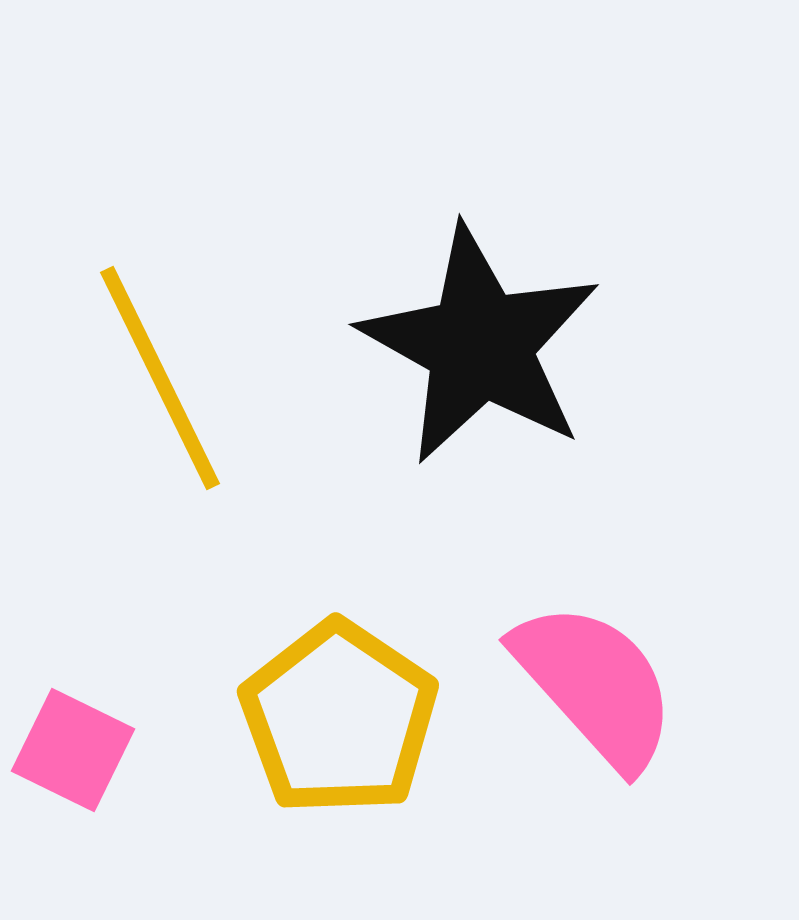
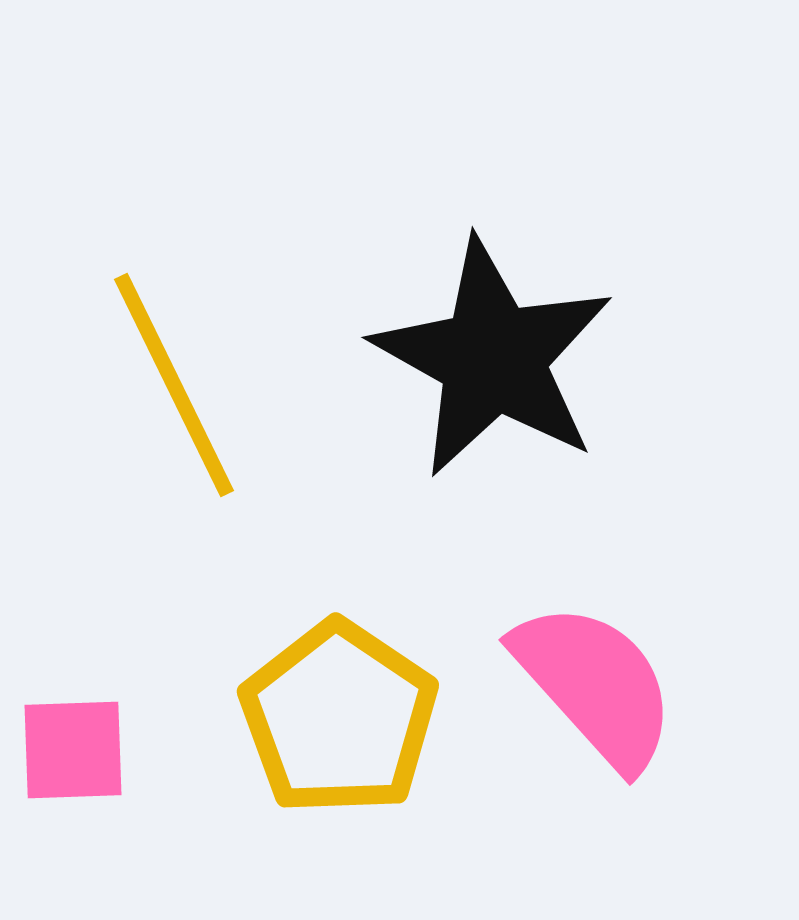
black star: moved 13 px right, 13 px down
yellow line: moved 14 px right, 7 px down
pink square: rotated 28 degrees counterclockwise
